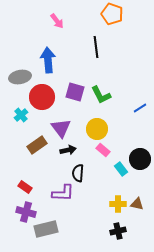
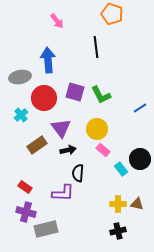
red circle: moved 2 px right, 1 px down
